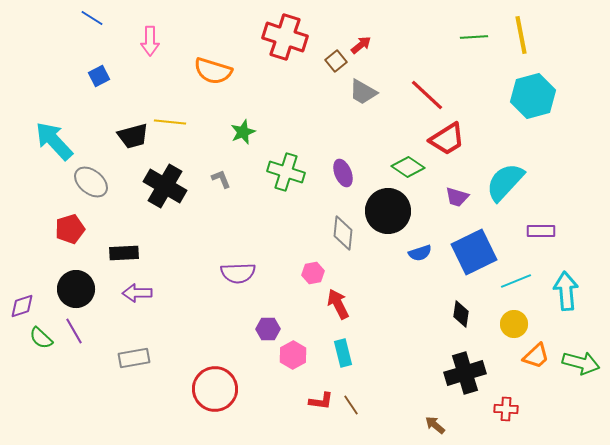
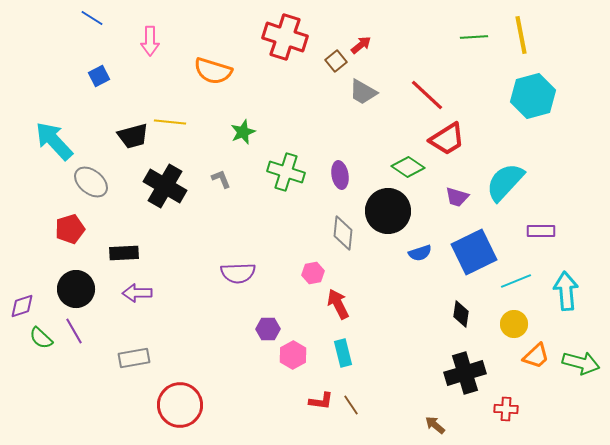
purple ellipse at (343, 173): moved 3 px left, 2 px down; rotated 12 degrees clockwise
red circle at (215, 389): moved 35 px left, 16 px down
